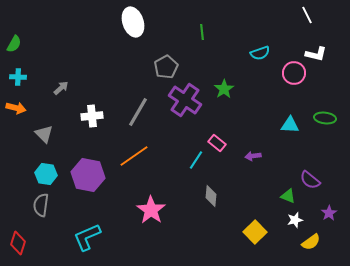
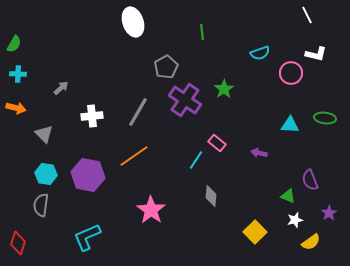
pink circle: moved 3 px left
cyan cross: moved 3 px up
purple arrow: moved 6 px right, 3 px up; rotated 21 degrees clockwise
purple semicircle: rotated 30 degrees clockwise
